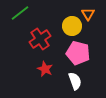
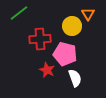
green line: moved 1 px left
red cross: rotated 30 degrees clockwise
pink pentagon: moved 13 px left, 1 px down
red star: moved 2 px right, 1 px down
white semicircle: moved 3 px up
